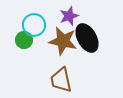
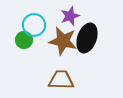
purple star: moved 1 px right
black ellipse: rotated 48 degrees clockwise
brown trapezoid: rotated 104 degrees clockwise
